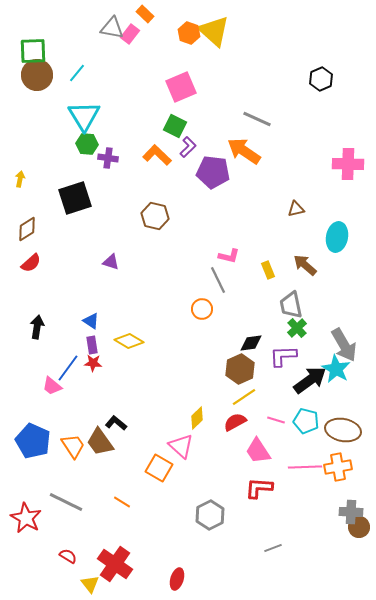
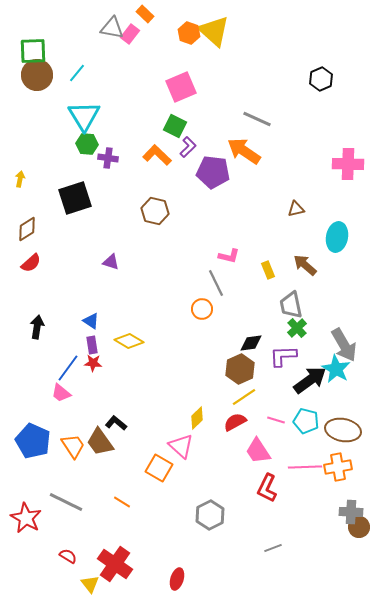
brown hexagon at (155, 216): moved 5 px up
gray line at (218, 280): moved 2 px left, 3 px down
pink trapezoid at (52, 386): moved 9 px right, 7 px down
red L-shape at (259, 488): moved 8 px right; rotated 68 degrees counterclockwise
